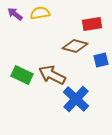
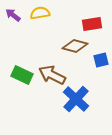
purple arrow: moved 2 px left, 1 px down
